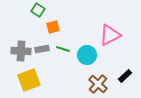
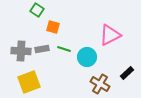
green square: moved 1 px left
orange square: rotated 32 degrees clockwise
green line: moved 1 px right
cyan circle: moved 2 px down
black rectangle: moved 2 px right, 3 px up
yellow square: moved 2 px down
brown cross: moved 2 px right; rotated 12 degrees counterclockwise
